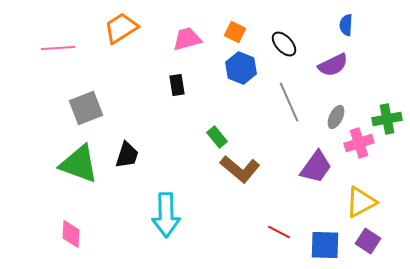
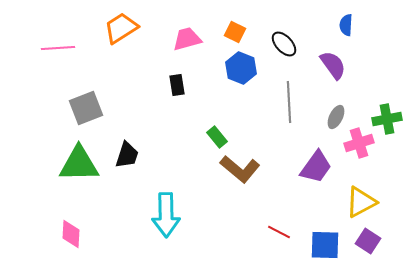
purple semicircle: rotated 100 degrees counterclockwise
gray line: rotated 21 degrees clockwise
green triangle: rotated 21 degrees counterclockwise
